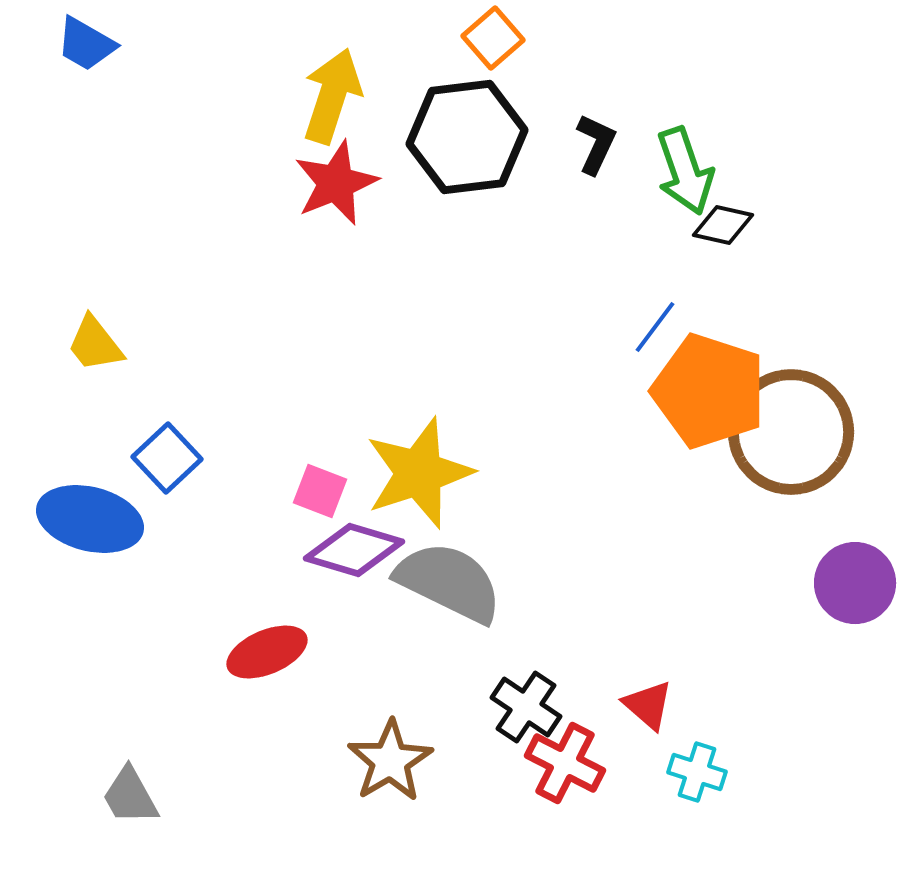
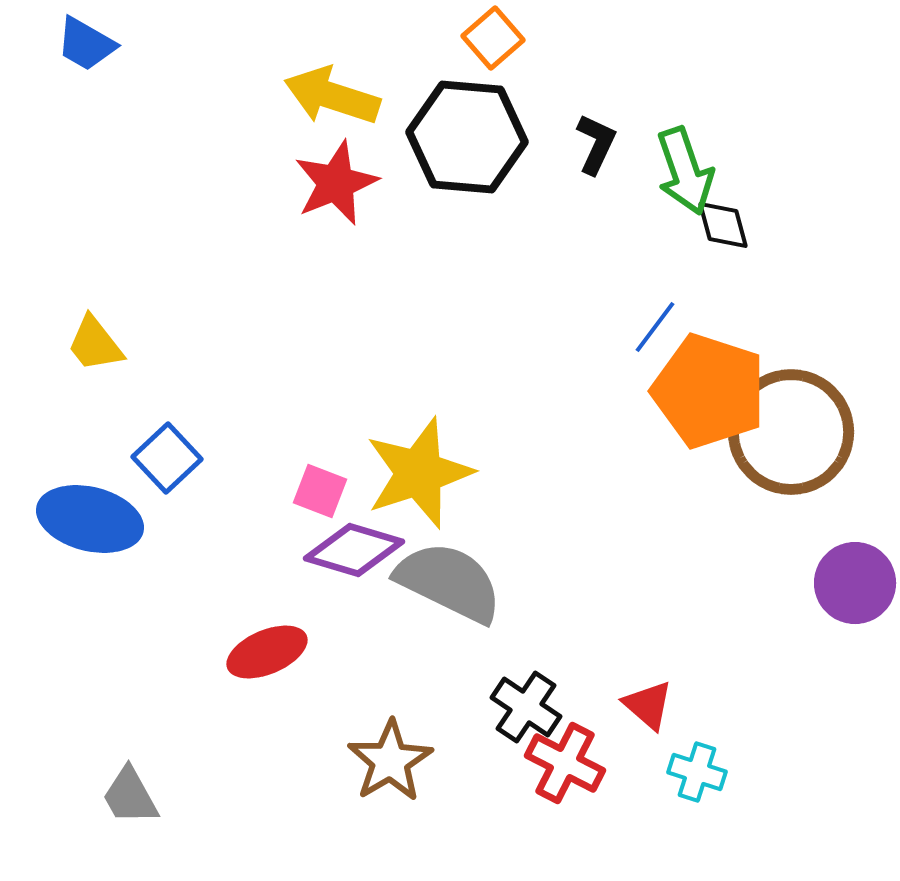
yellow arrow: rotated 90 degrees counterclockwise
black hexagon: rotated 12 degrees clockwise
black diamond: rotated 62 degrees clockwise
